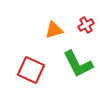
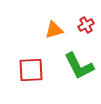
green L-shape: moved 1 px right, 2 px down
red square: rotated 28 degrees counterclockwise
